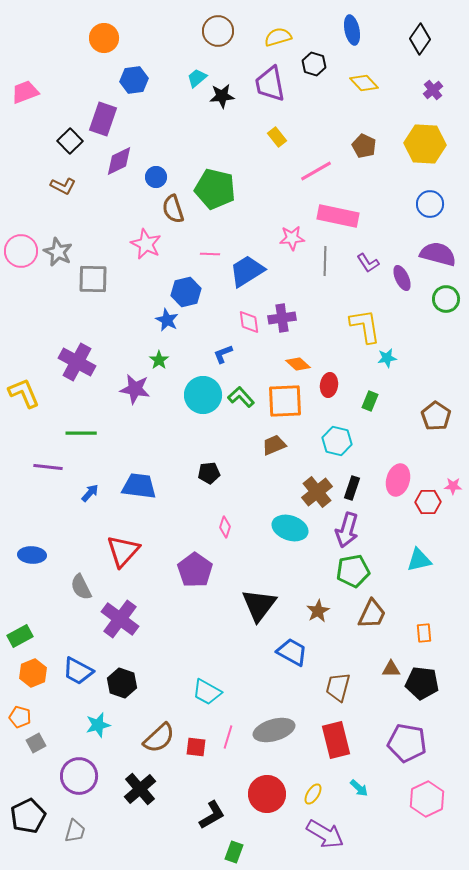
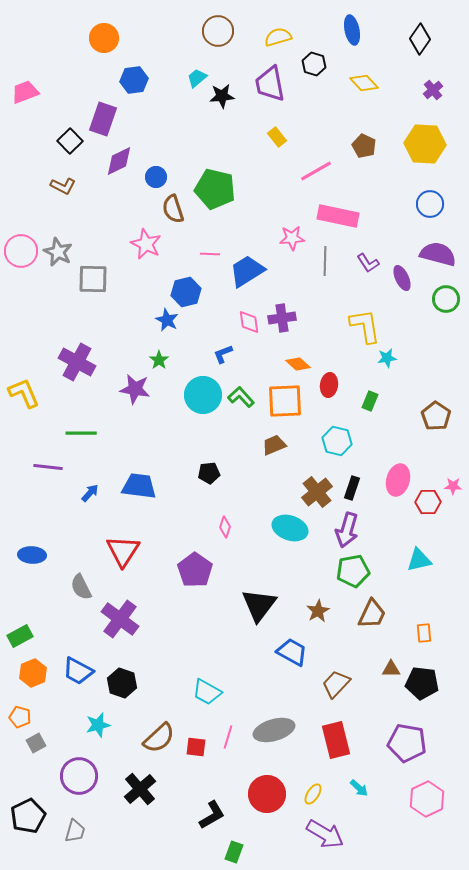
red triangle at (123, 551): rotated 9 degrees counterclockwise
brown trapezoid at (338, 687): moved 2 px left, 3 px up; rotated 28 degrees clockwise
